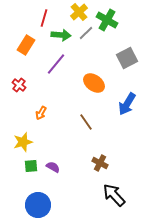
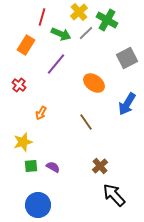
red line: moved 2 px left, 1 px up
green arrow: moved 1 px up; rotated 18 degrees clockwise
brown cross: moved 3 px down; rotated 21 degrees clockwise
